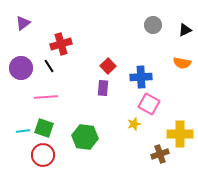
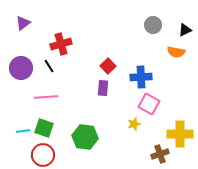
orange semicircle: moved 6 px left, 11 px up
